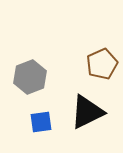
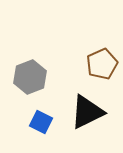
blue square: rotated 35 degrees clockwise
